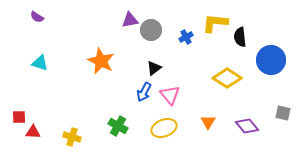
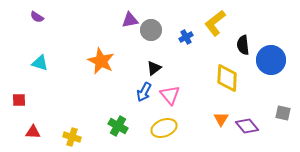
yellow L-shape: rotated 44 degrees counterclockwise
black semicircle: moved 3 px right, 8 px down
yellow diamond: rotated 60 degrees clockwise
red square: moved 17 px up
orange triangle: moved 13 px right, 3 px up
